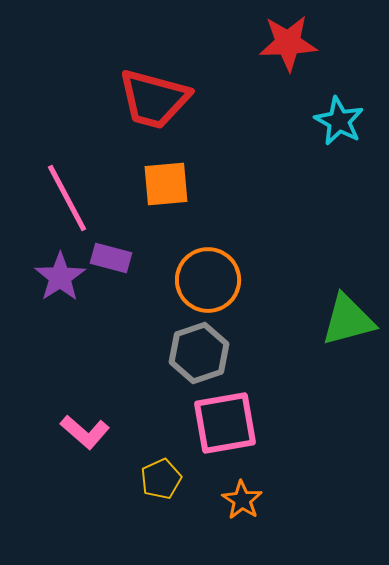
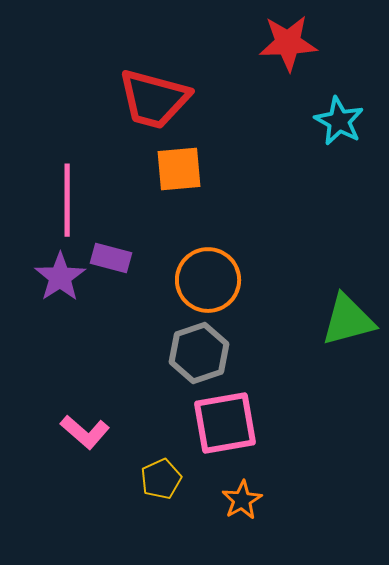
orange square: moved 13 px right, 15 px up
pink line: moved 2 px down; rotated 28 degrees clockwise
orange star: rotated 9 degrees clockwise
